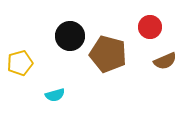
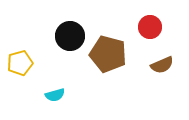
brown semicircle: moved 3 px left, 4 px down
